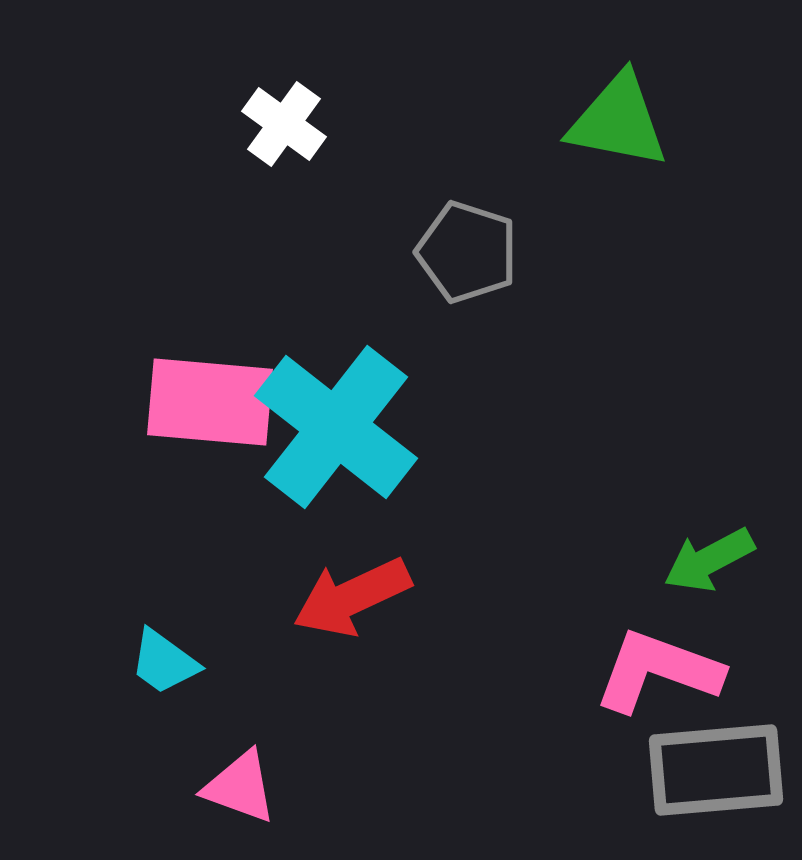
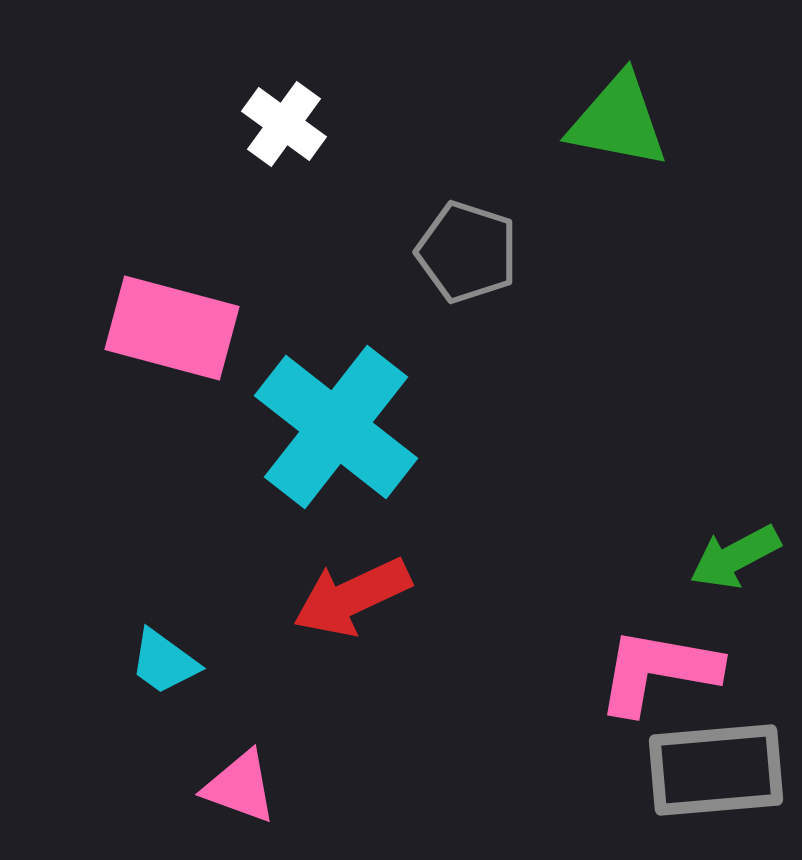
pink rectangle: moved 38 px left, 74 px up; rotated 10 degrees clockwise
green arrow: moved 26 px right, 3 px up
pink L-shape: rotated 10 degrees counterclockwise
